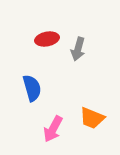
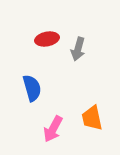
orange trapezoid: rotated 56 degrees clockwise
